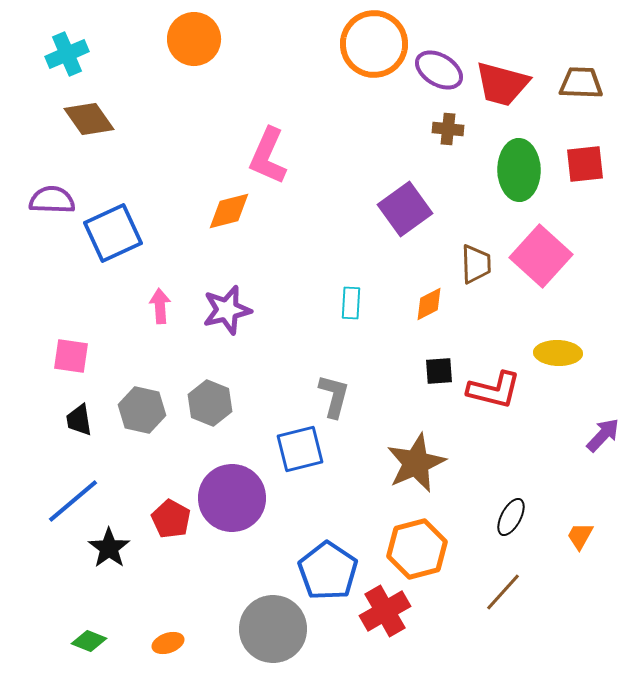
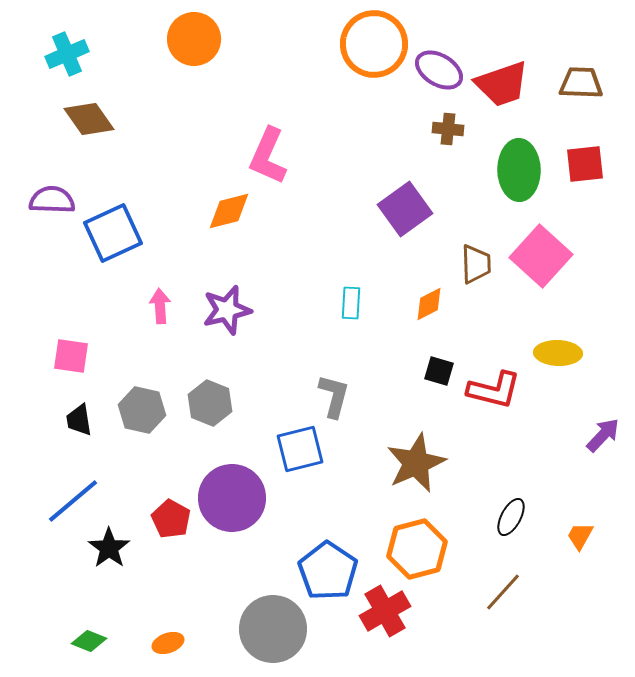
red trapezoid at (502, 84): rotated 34 degrees counterclockwise
black square at (439, 371): rotated 20 degrees clockwise
